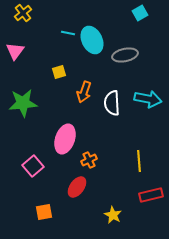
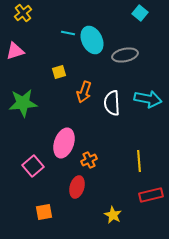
cyan square: rotated 21 degrees counterclockwise
pink triangle: rotated 36 degrees clockwise
pink ellipse: moved 1 px left, 4 px down
red ellipse: rotated 20 degrees counterclockwise
